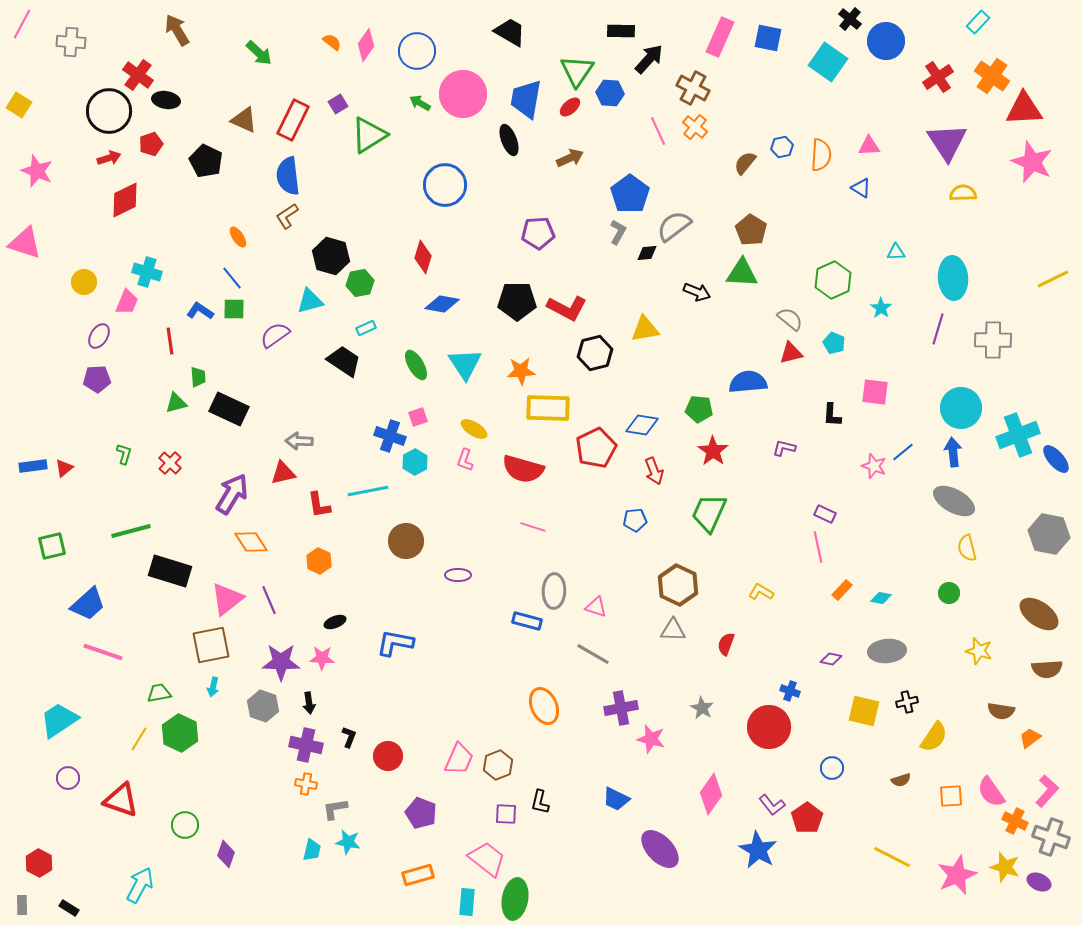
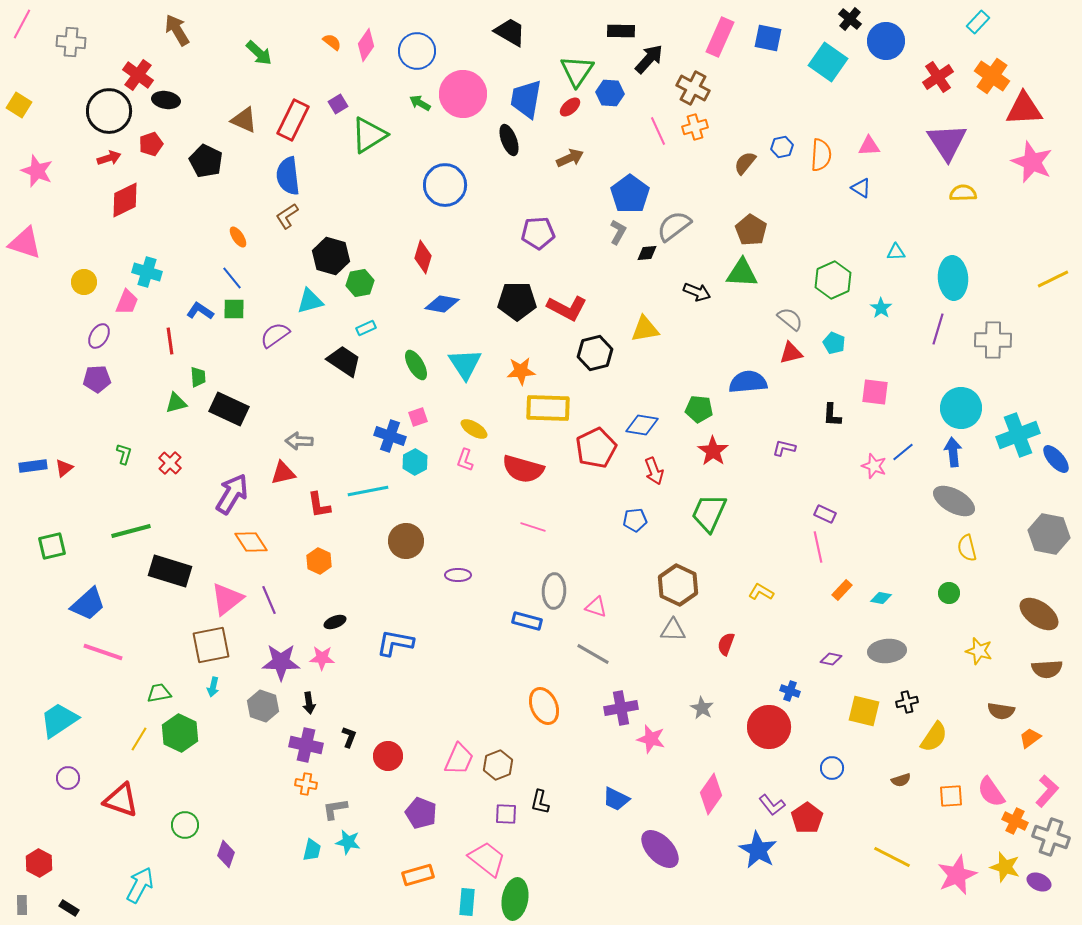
orange cross at (695, 127): rotated 35 degrees clockwise
